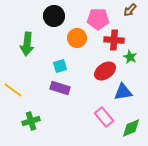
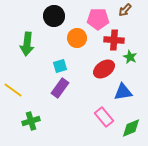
brown arrow: moved 5 px left
red ellipse: moved 1 px left, 2 px up
purple rectangle: rotated 72 degrees counterclockwise
